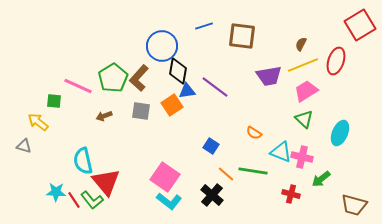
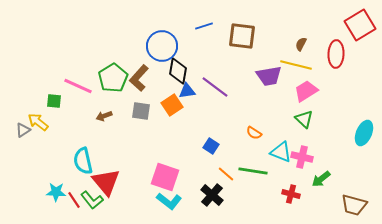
red ellipse: moved 7 px up; rotated 16 degrees counterclockwise
yellow line: moved 7 px left; rotated 36 degrees clockwise
cyan ellipse: moved 24 px right
gray triangle: moved 1 px left, 16 px up; rotated 49 degrees counterclockwise
pink square: rotated 16 degrees counterclockwise
